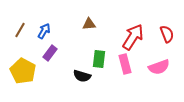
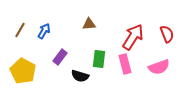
purple rectangle: moved 10 px right, 4 px down
black semicircle: moved 2 px left
